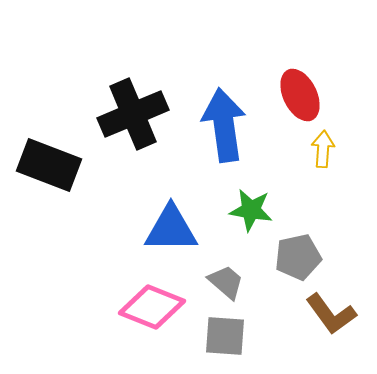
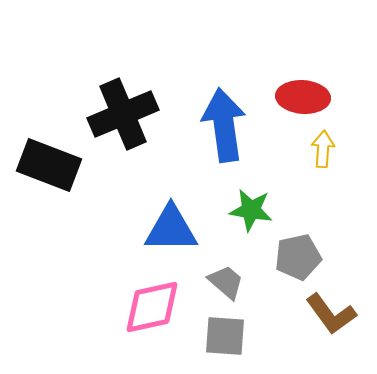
red ellipse: moved 3 px right, 2 px down; rotated 60 degrees counterclockwise
black cross: moved 10 px left
pink diamond: rotated 34 degrees counterclockwise
